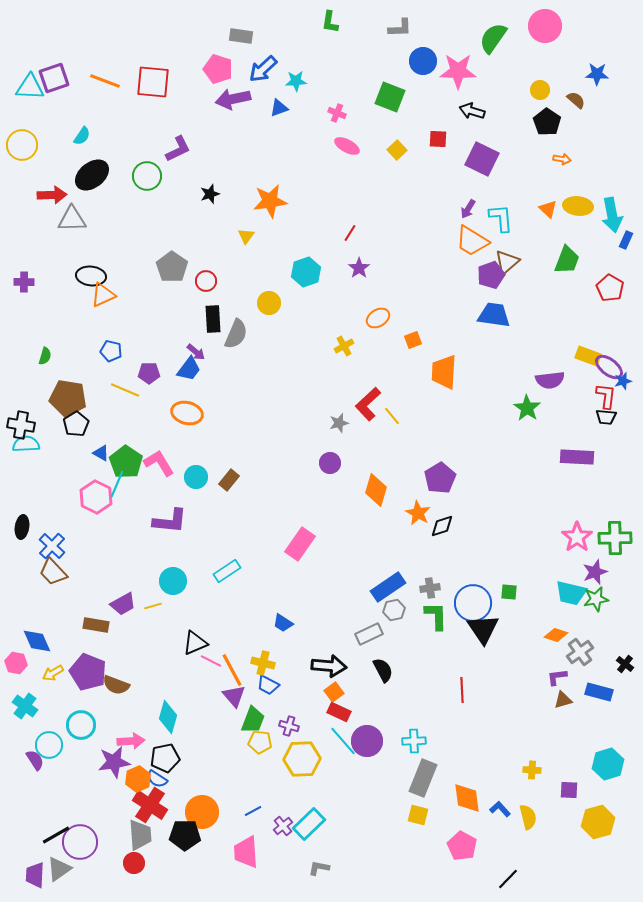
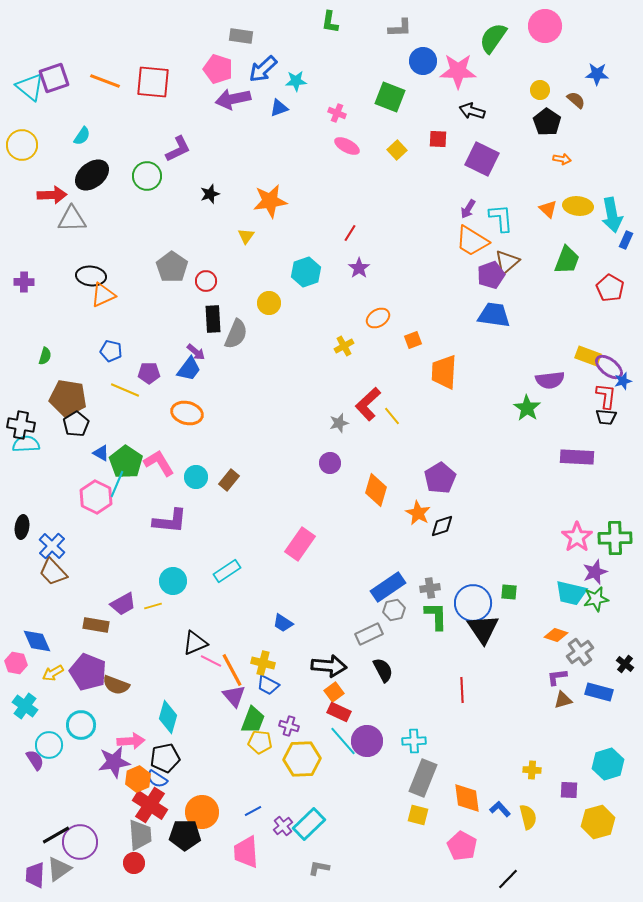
cyan triangle at (30, 87): rotated 36 degrees clockwise
